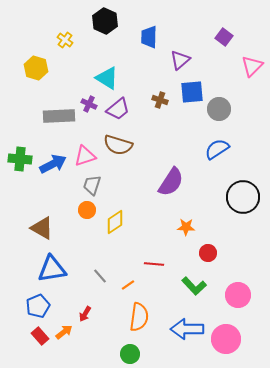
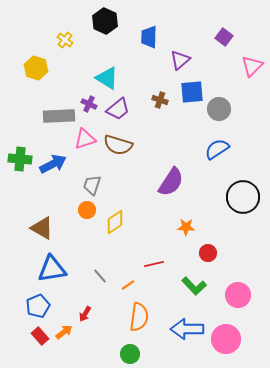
pink triangle at (85, 156): moved 17 px up
red line at (154, 264): rotated 18 degrees counterclockwise
